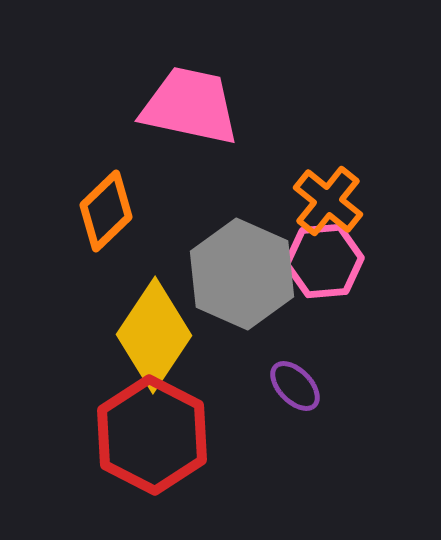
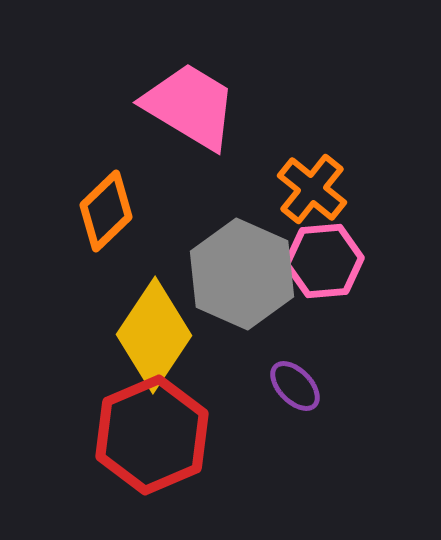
pink trapezoid: rotated 19 degrees clockwise
orange cross: moved 16 px left, 12 px up
red hexagon: rotated 10 degrees clockwise
